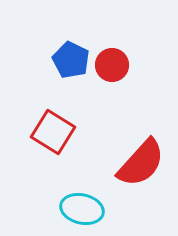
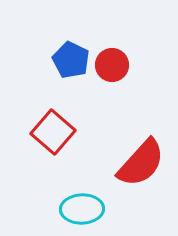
red square: rotated 9 degrees clockwise
cyan ellipse: rotated 15 degrees counterclockwise
